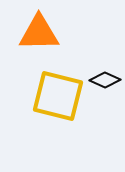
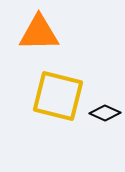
black diamond: moved 33 px down
